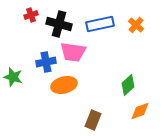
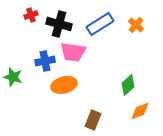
blue rectangle: rotated 20 degrees counterclockwise
blue cross: moved 1 px left, 1 px up
